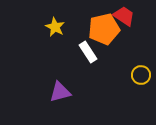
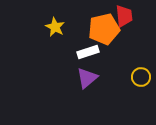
red trapezoid: rotated 50 degrees clockwise
white rectangle: rotated 75 degrees counterclockwise
yellow circle: moved 2 px down
purple triangle: moved 27 px right, 14 px up; rotated 25 degrees counterclockwise
